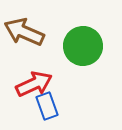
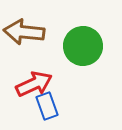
brown arrow: rotated 18 degrees counterclockwise
